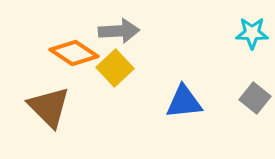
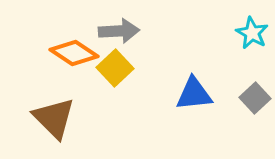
cyan star: rotated 28 degrees clockwise
gray square: rotated 8 degrees clockwise
blue triangle: moved 10 px right, 8 px up
brown triangle: moved 5 px right, 11 px down
